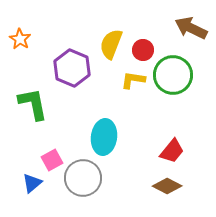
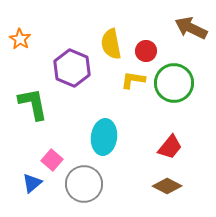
yellow semicircle: rotated 32 degrees counterclockwise
red circle: moved 3 px right, 1 px down
green circle: moved 1 px right, 8 px down
red trapezoid: moved 2 px left, 4 px up
pink square: rotated 20 degrees counterclockwise
gray circle: moved 1 px right, 6 px down
